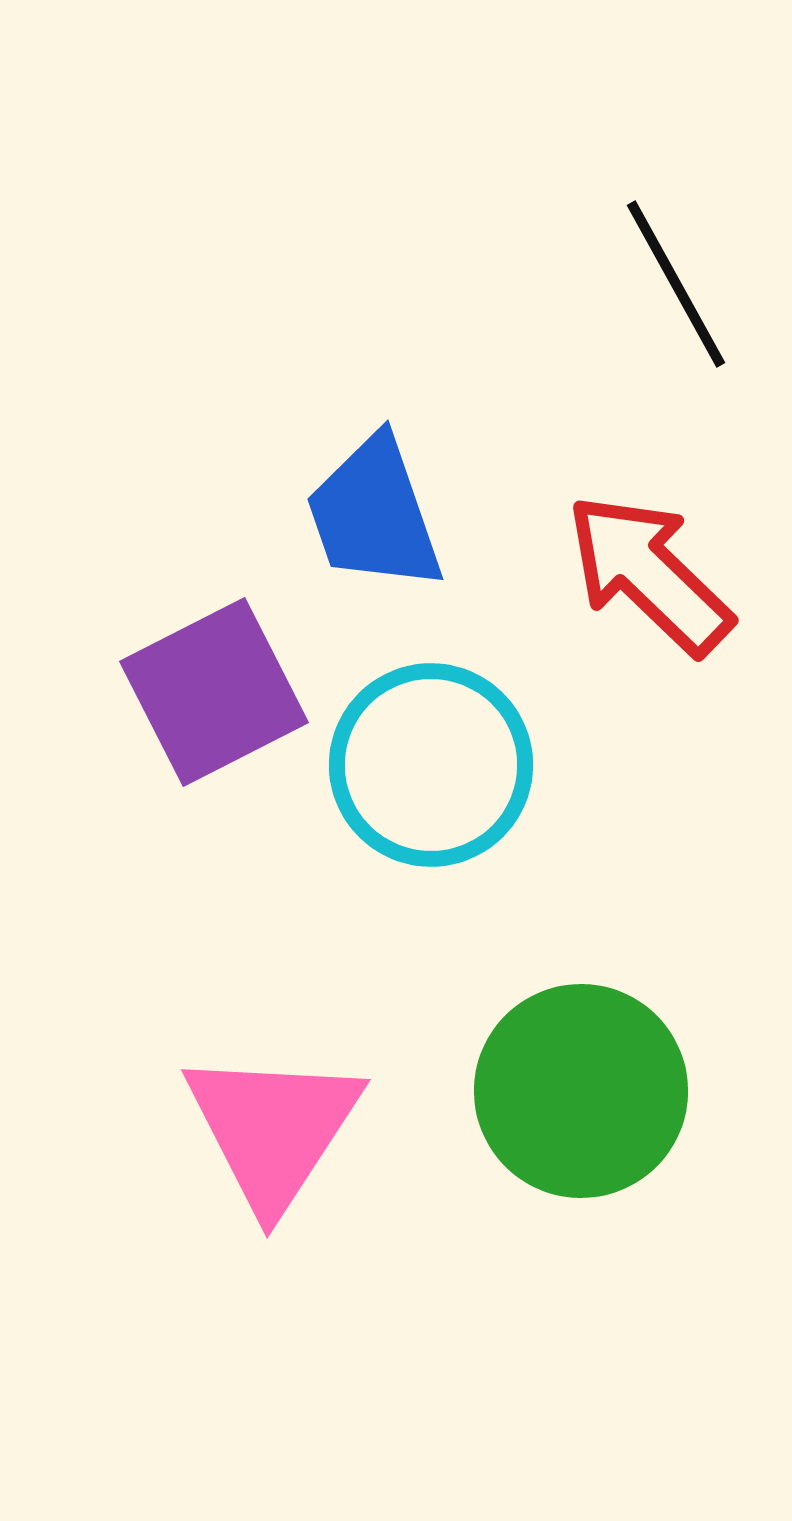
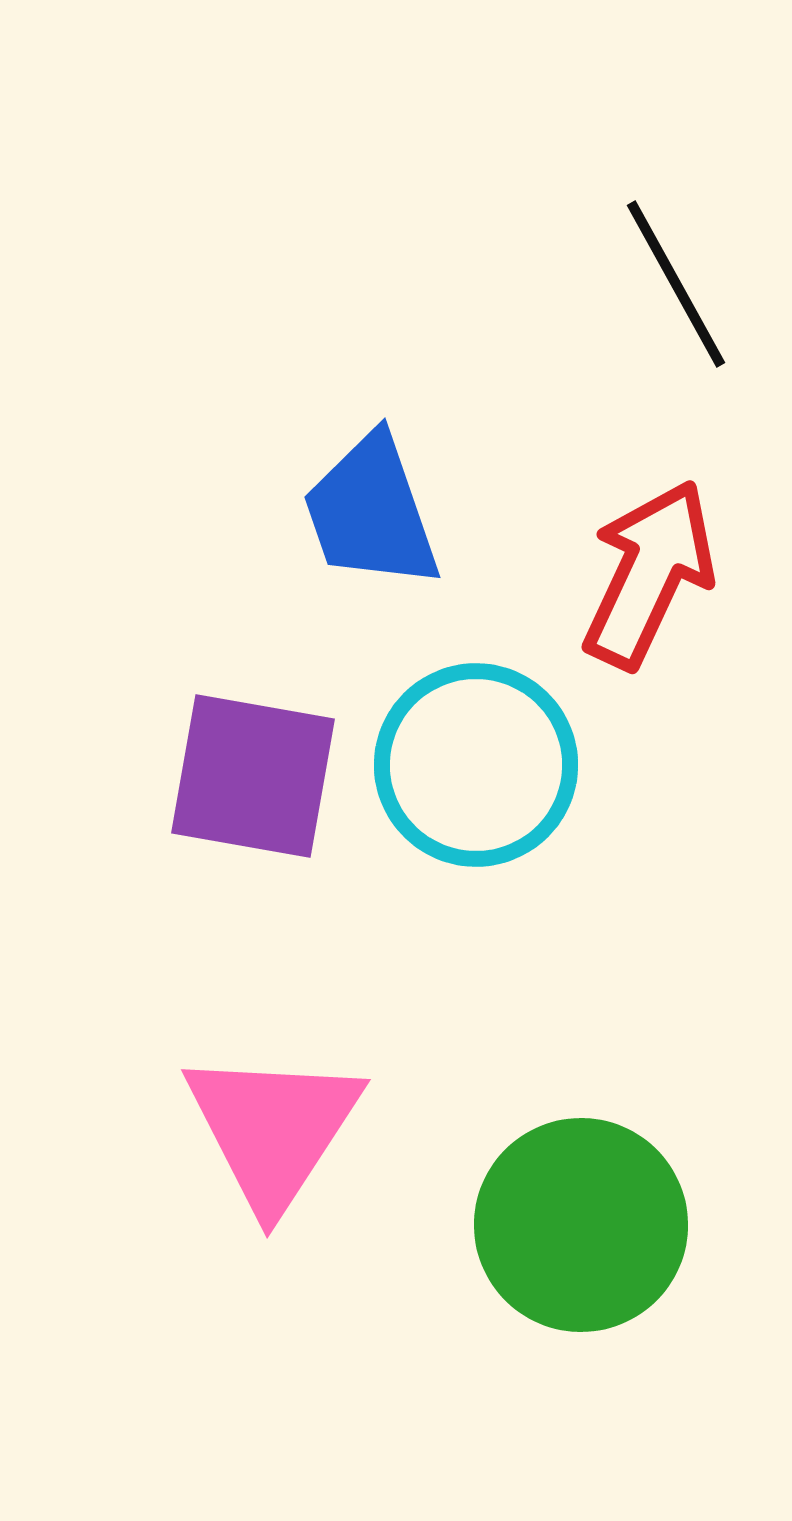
blue trapezoid: moved 3 px left, 2 px up
red arrow: rotated 71 degrees clockwise
purple square: moved 39 px right, 84 px down; rotated 37 degrees clockwise
cyan circle: moved 45 px right
green circle: moved 134 px down
